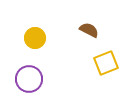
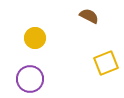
brown semicircle: moved 14 px up
purple circle: moved 1 px right
